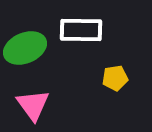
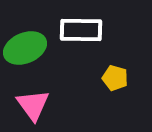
yellow pentagon: rotated 25 degrees clockwise
